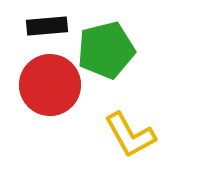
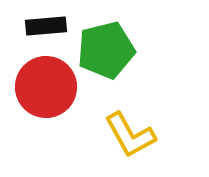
black rectangle: moved 1 px left
red circle: moved 4 px left, 2 px down
